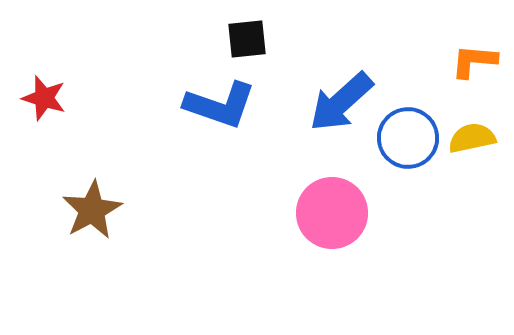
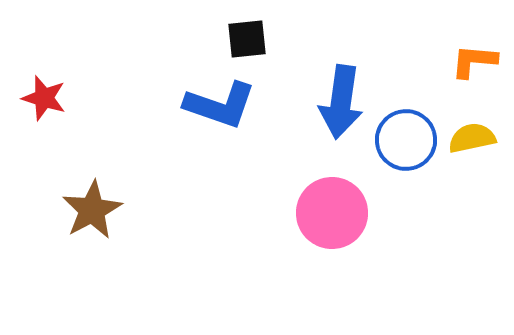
blue arrow: rotated 40 degrees counterclockwise
blue circle: moved 2 px left, 2 px down
